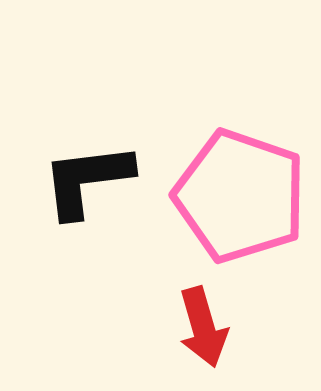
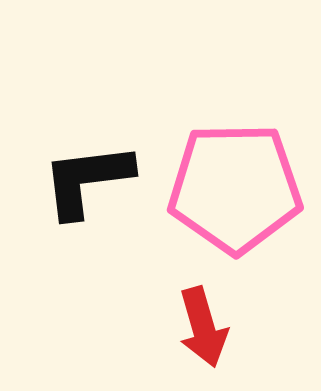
pink pentagon: moved 5 px left, 8 px up; rotated 20 degrees counterclockwise
